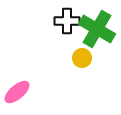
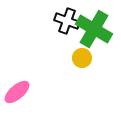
black cross: rotated 20 degrees clockwise
green cross: moved 3 px left
